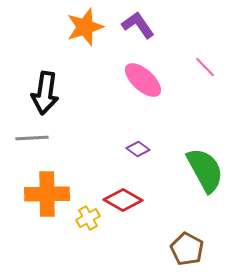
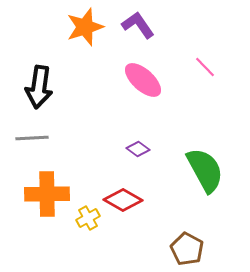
black arrow: moved 6 px left, 6 px up
